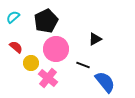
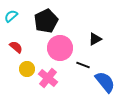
cyan semicircle: moved 2 px left, 1 px up
pink circle: moved 4 px right, 1 px up
yellow circle: moved 4 px left, 6 px down
